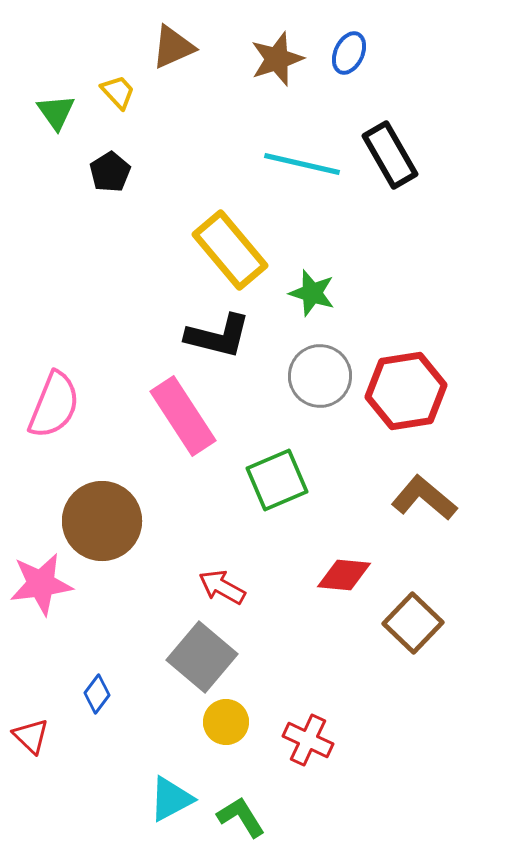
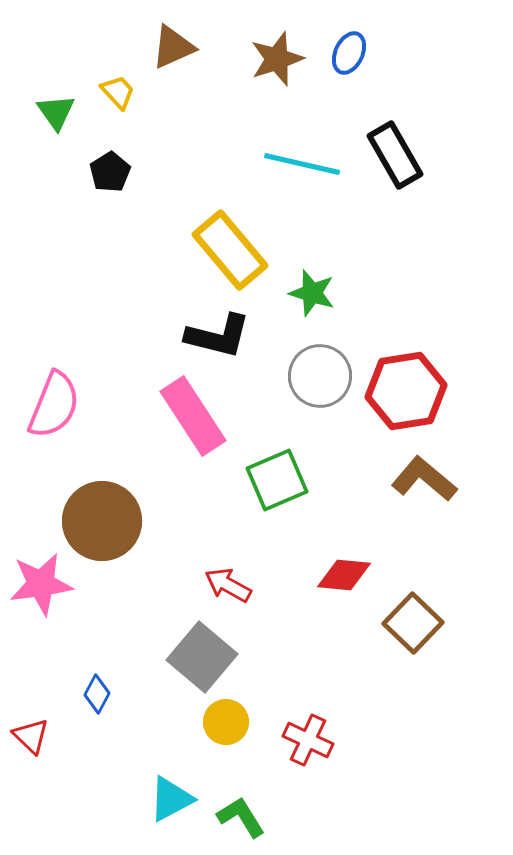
black rectangle: moved 5 px right
pink rectangle: moved 10 px right
brown L-shape: moved 19 px up
red arrow: moved 6 px right, 2 px up
blue diamond: rotated 9 degrees counterclockwise
